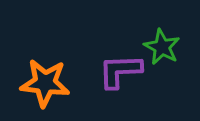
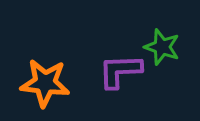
green star: rotated 9 degrees counterclockwise
